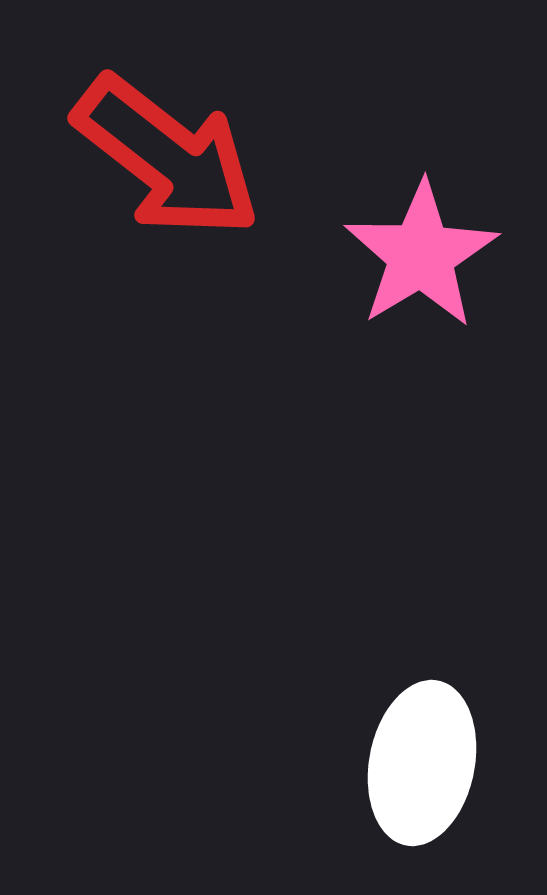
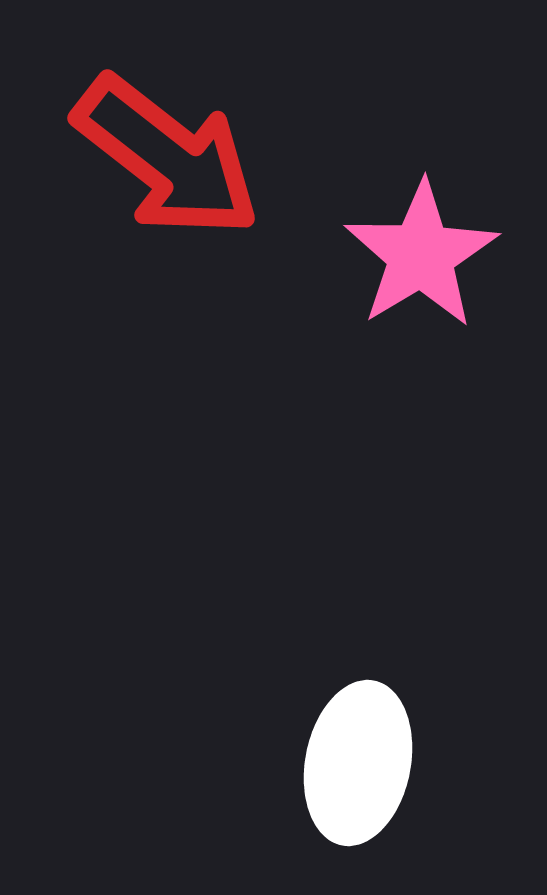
white ellipse: moved 64 px left
